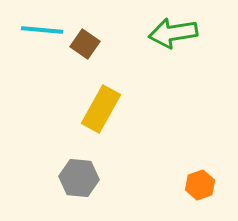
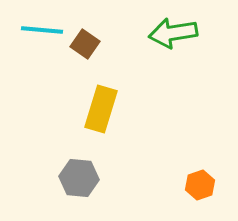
yellow rectangle: rotated 12 degrees counterclockwise
